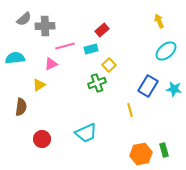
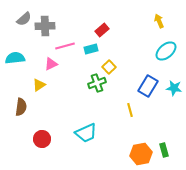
yellow square: moved 2 px down
cyan star: moved 1 px up
